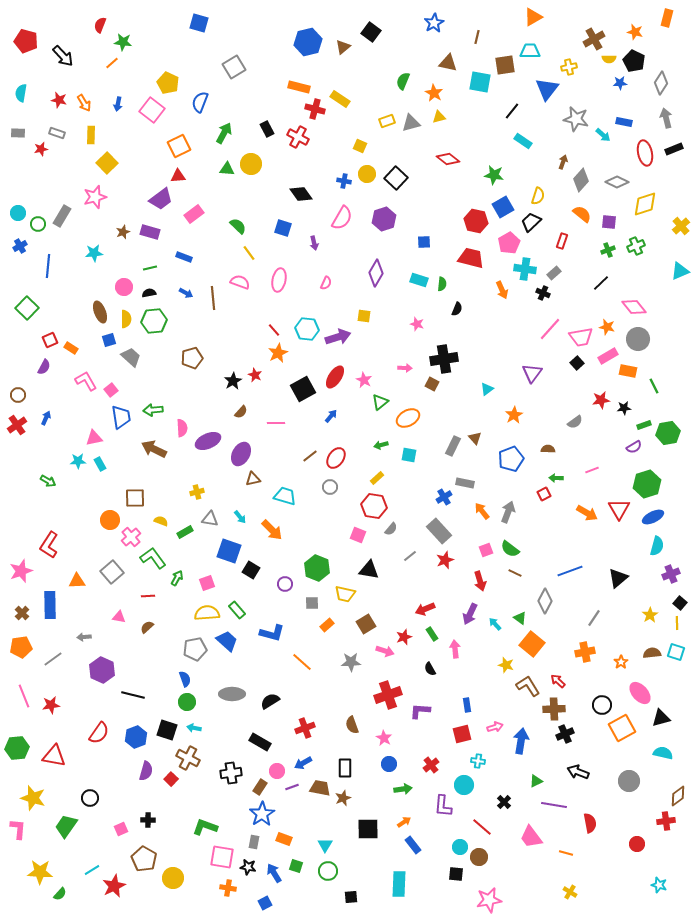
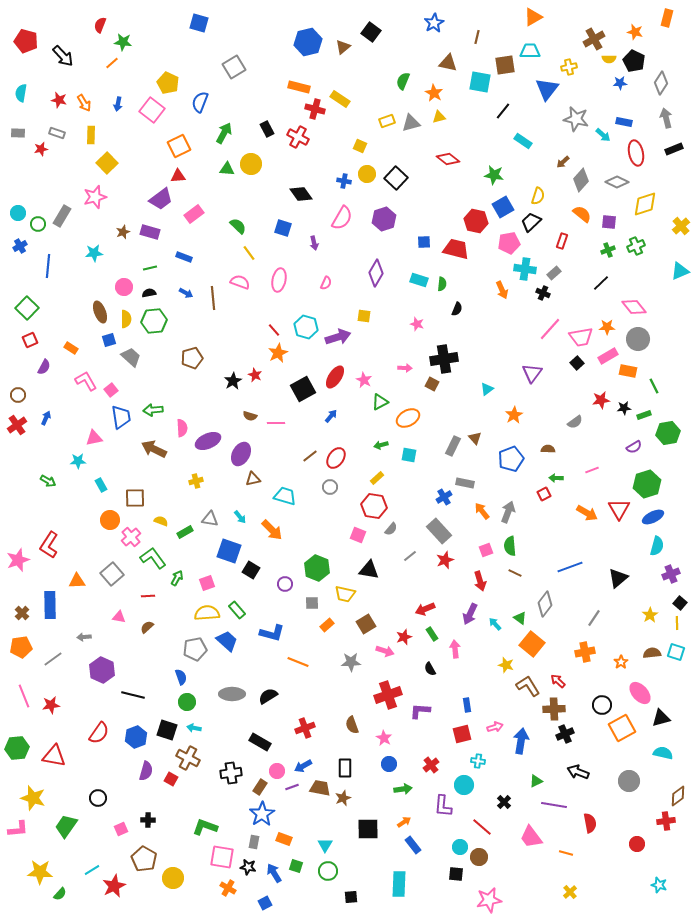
black line at (512, 111): moved 9 px left
red ellipse at (645, 153): moved 9 px left
brown arrow at (563, 162): rotated 152 degrees counterclockwise
pink pentagon at (509, 243): rotated 20 degrees clockwise
red trapezoid at (471, 258): moved 15 px left, 9 px up
orange star at (607, 327): rotated 14 degrees counterclockwise
cyan hexagon at (307, 329): moved 1 px left, 2 px up; rotated 10 degrees clockwise
red square at (50, 340): moved 20 px left
green triangle at (380, 402): rotated 12 degrees clockwise
brown semicircle at (241, 412): moved 9 px right, 4 px down; rotated 64 degrees clockwise
green rectangle at (644, 425): moved 10 px up
cyan rectangle at (100, 464): moved 1 px right, 21 px down
yellow cross at (197, 492): moved 1 px left, 11 px up
green semicircle at (510, 549): moved 3 px up; rotated 48 degrees clockwise
pink star at (21, 571): moved 3 px left, 11 px up
blue line at (570, 571): moved 4 px up
gray square at (112, 572): moved 2 px down
gray diamond at (545, 601): moved 3 px down; rotated 10 degrees clockwise
orange line at (302, 662): moved 4 px left; rotated 20 degrees counterclockwise
blue semicircle at (185, 679): moved 4 px left, 2 px up
black semicircle at (270, 701): moved 2 px left, 5 px up
blue arrow at (303, 763): moved 3 px down
red square at (171, 779): rotated 16 degrees counterclockwise
black circle at (90, 798): moved 8 px right
pink L-shape at (18, 829): rotated 80 degrees clockwise
orange cross at (228, 888): rotated 21 degrees clockwise
yellow cross at (570, 892): rotated 16 degrees clockwise
